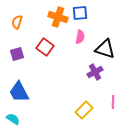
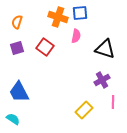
pink semicircle: moved 4 px left, 1 px up
purple square: moved 6 px up
purple cross: moved 7 px right, 8 px down
